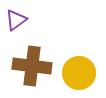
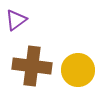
yellow circle: moved 1 px left, 3 px up
